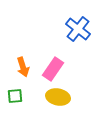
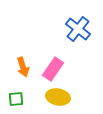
green square: moved 1 px right, 3 px down
